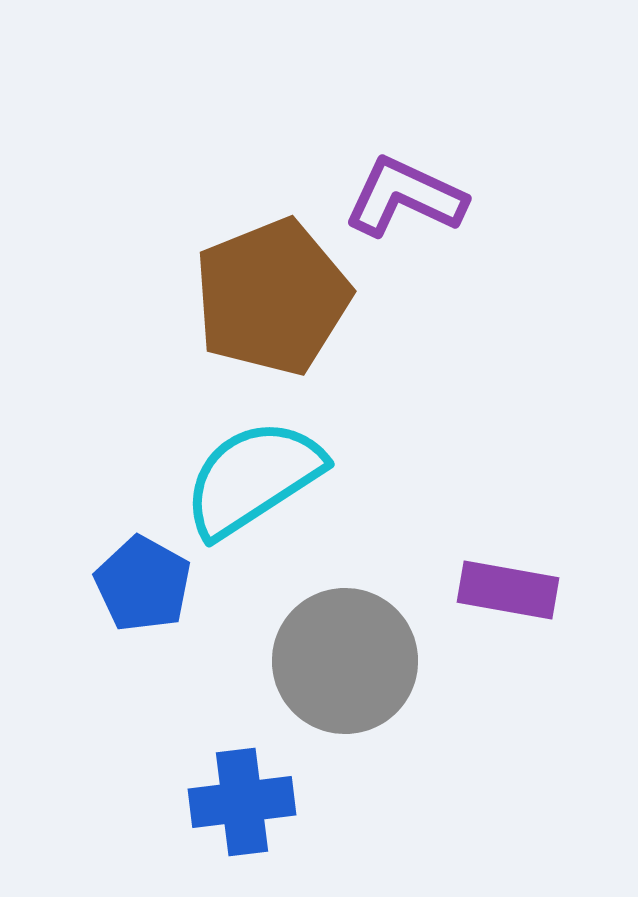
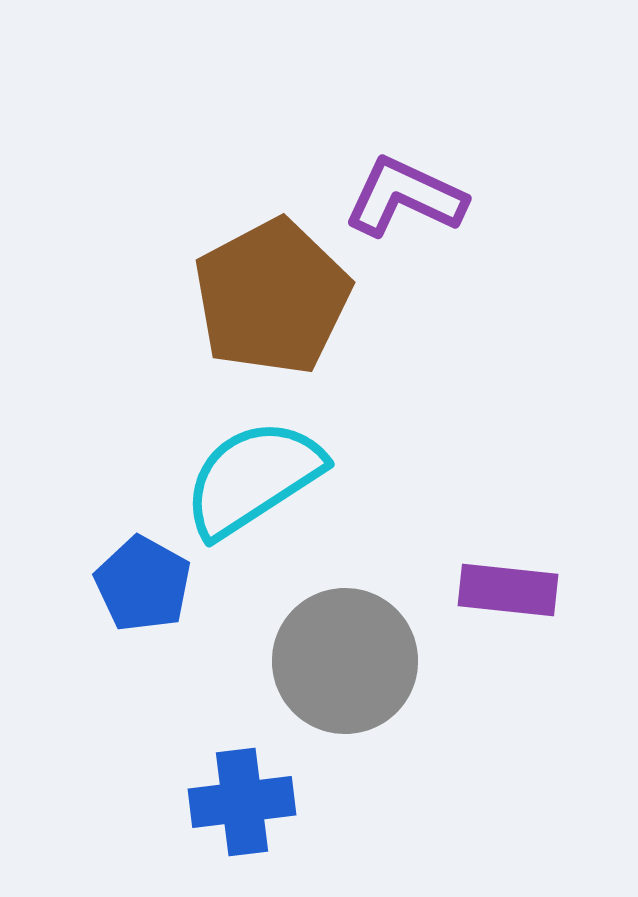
brown pentagon: rotated 6 degrees counterclockwise
purple rectangle: rotated 4 degrees counterclockwise
